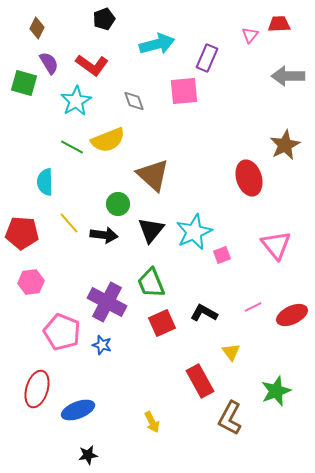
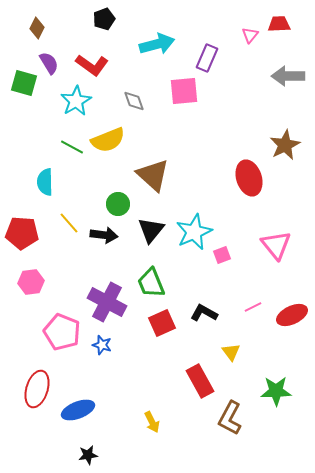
green star at (276, 391): rotated 20 degrees clockwise
